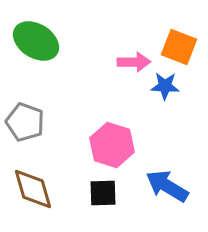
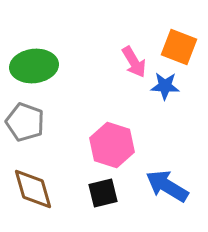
green ellipse: moved 2 px left, 25 px down; rotated 39 degrees counterclockwise
pink arrow: rotated 60 degrees clockwise
black square: rotated 12 degrees counterclockwise
